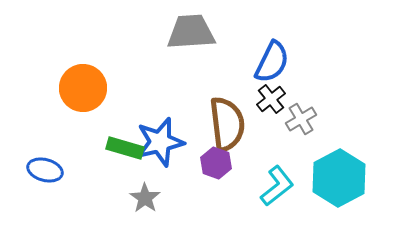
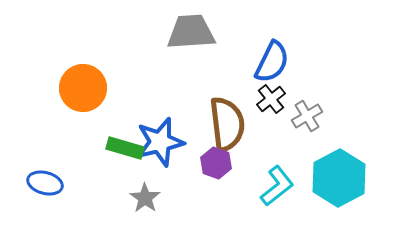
gray cross: moved 6 px right, 3 px up
blue ellipse: moved 13 px down
